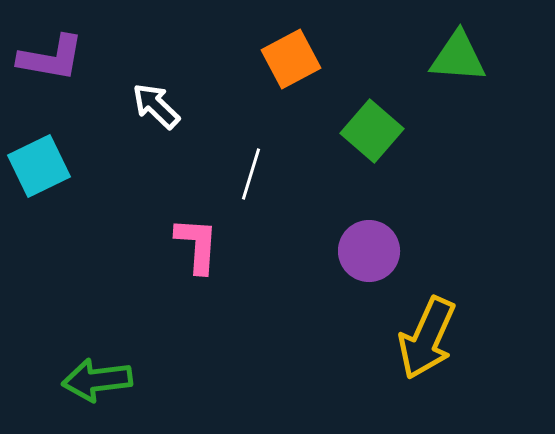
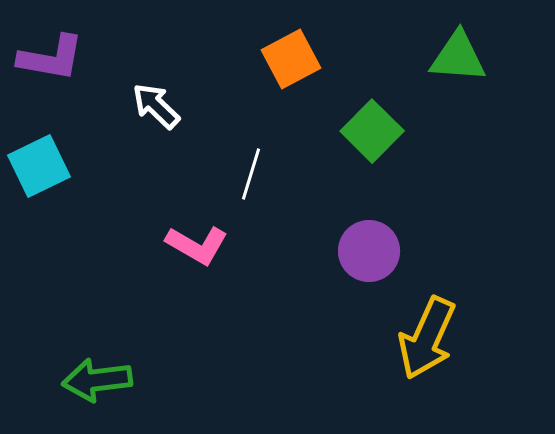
green square: rotated 4 degrees clockwise
pink L-shape: rotated 116 degrees clockwise
